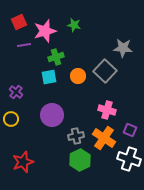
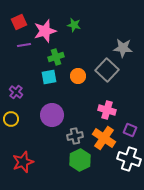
gray square: moved 2 px right, 1 px up
gray cross: moved 1 px left
